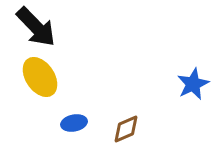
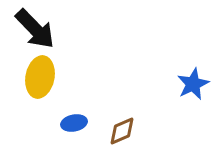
black arrow: moved 1 px left, 2 px down
yellow ellipse: rotated 45 degrees clockwise
brown diamond: moved 4 px left, 2 px down
